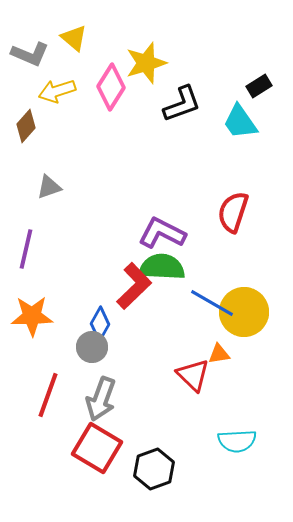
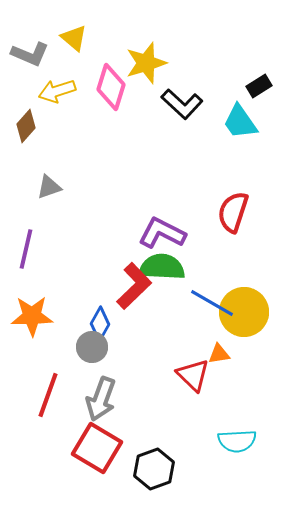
pink diamond: rotated 15 degrees counterclockwise
black L-shape: rotated 63 degrees clockwise
